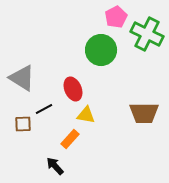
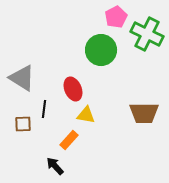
black line: rotated 54 degrees counterclockwise
orange rectangle: moved 1 px left, 1 px down
